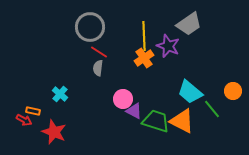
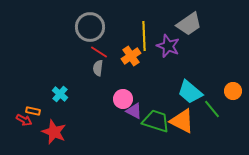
orange cross: moved 13 px left, 2 px up
